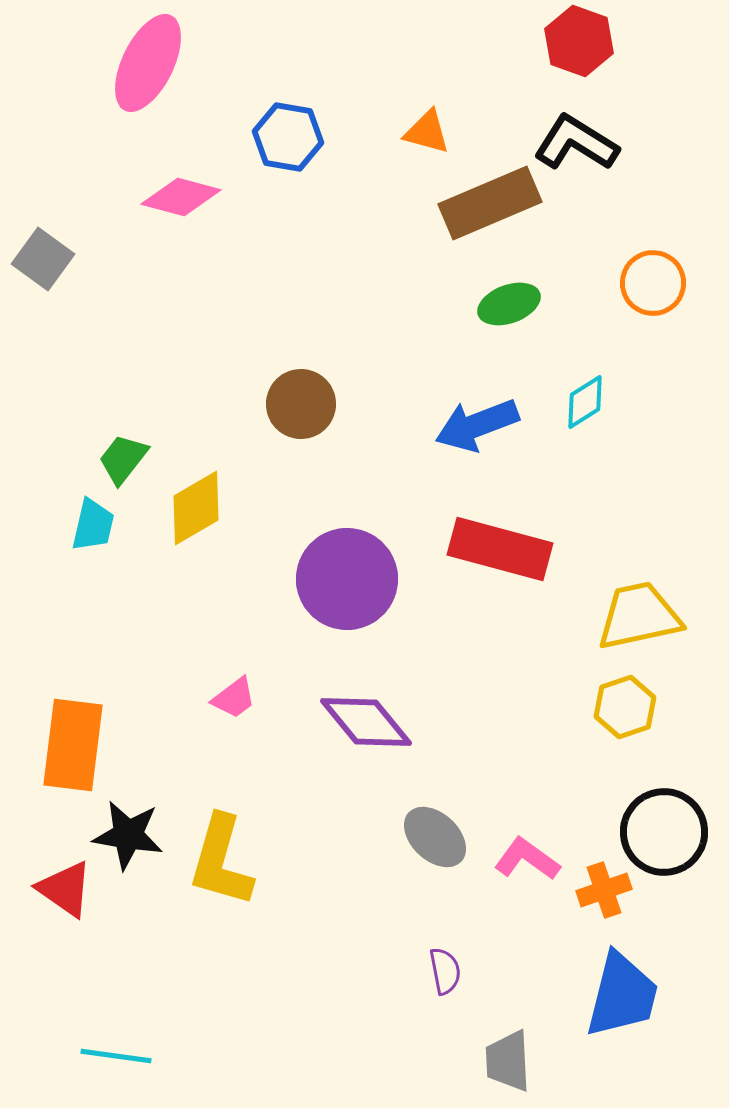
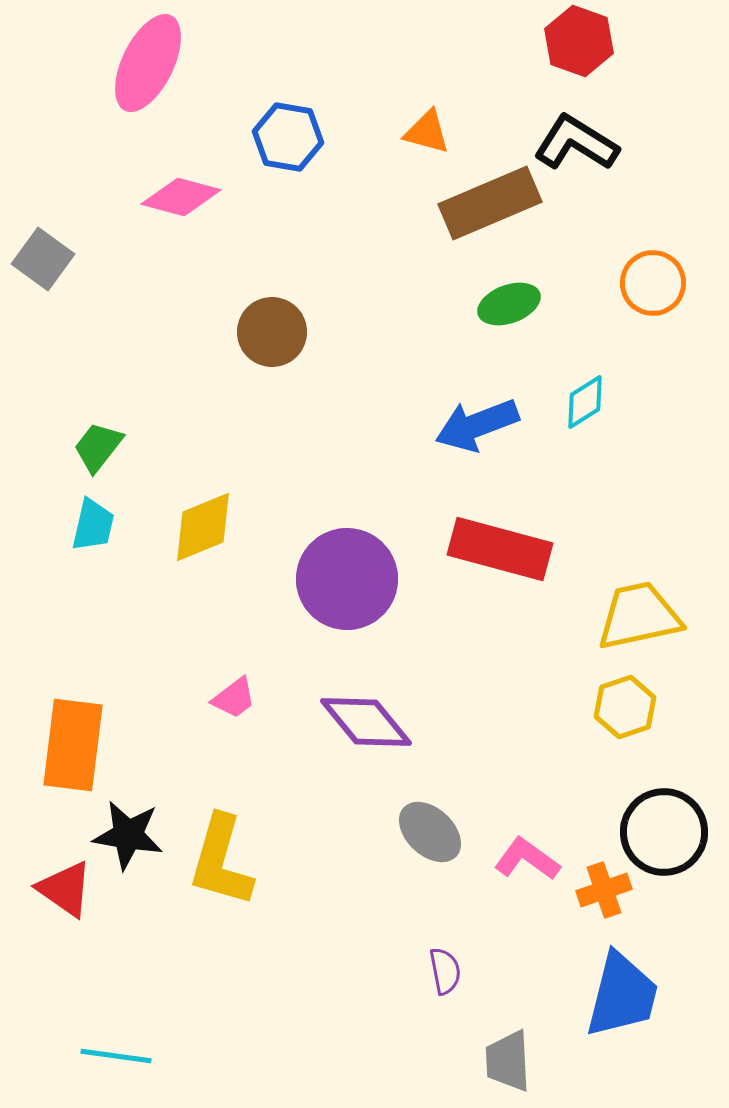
brown circle: moved 29 px left, 72 px up
green trapezoid: moved 25 px left, 12 px up
yellow diamond: moved 7 px right, 19 px down; rotated 8 degrees clockwise
gray ellipse: moved 5 px left, 5 px up
